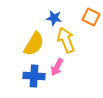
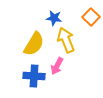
orange square: rotated 18 degrees clockwise
pink arrow: moved 1 px up
